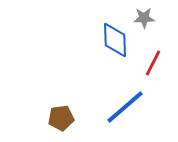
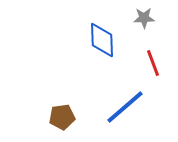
blue diamond: moved 13 px left
red line: rotated 48 degrees counterclockwise
brown pentagon: moved 1 px right, 1 px up
